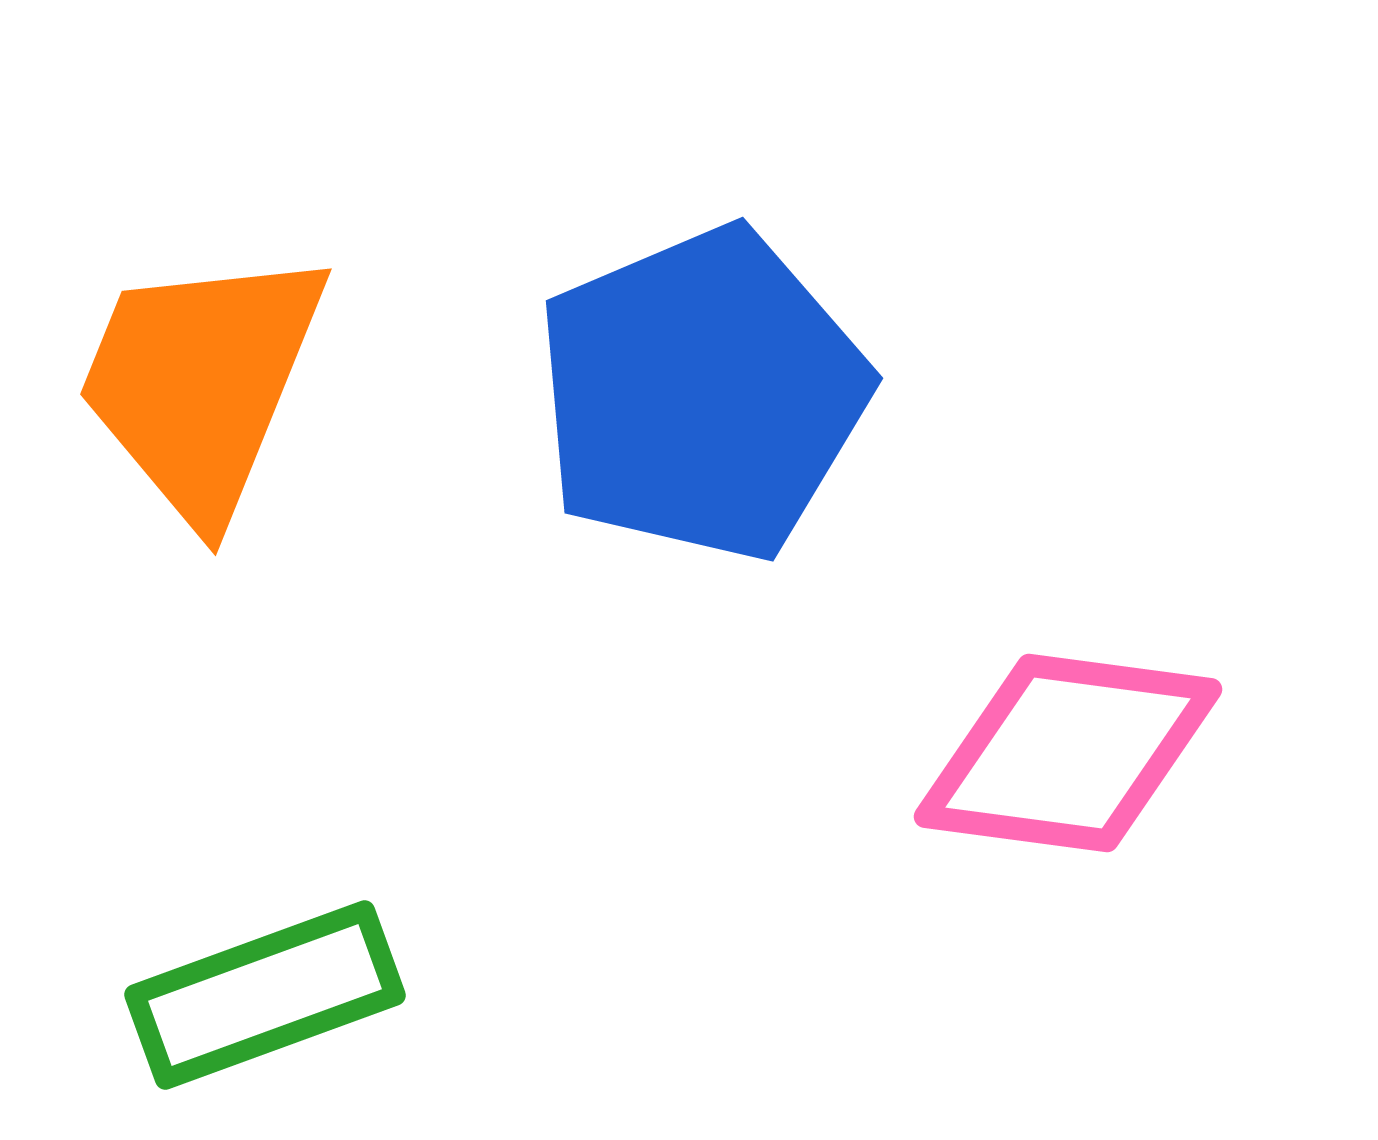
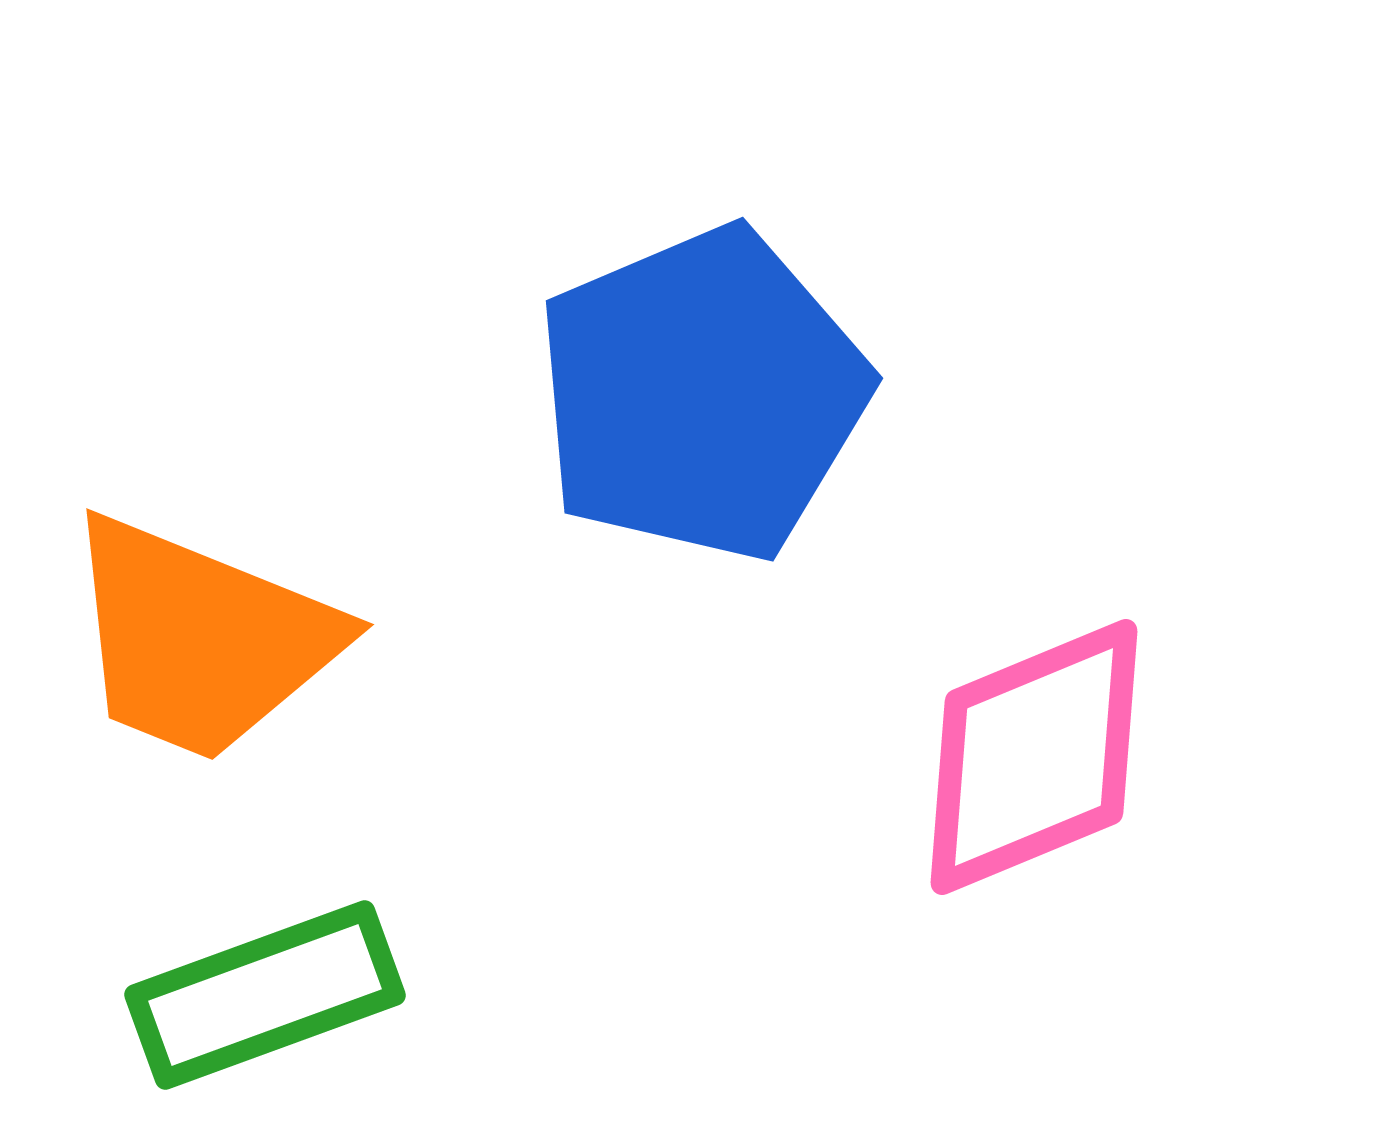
orange trapezoid: moved 256 px down; rotated 90 degrees counterclockwise
pink diamond: moved 34 px left, 4 px down; rotated 30 degrees counterclockwise
